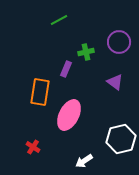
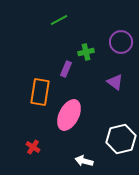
purple circle: moved 2 px right
white arrow: rotated 48 degrees clockwise
